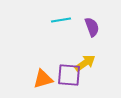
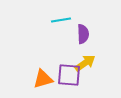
purple semicircle: moved 9 px left, 7 px down; rotated 18 degrees clockwise
